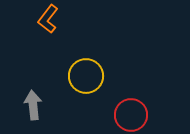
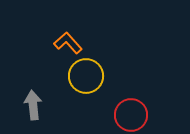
orange L-shape: moved 20 px right, 24 px down; rotated 100 degrees clockwise
